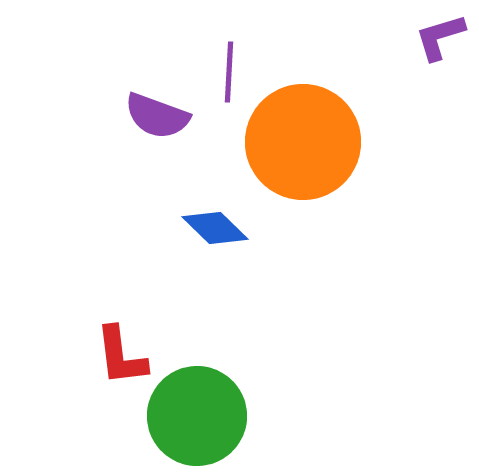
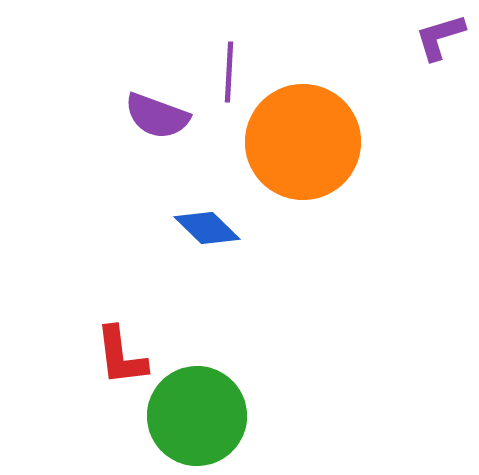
blue diamond: moved 8 px left
